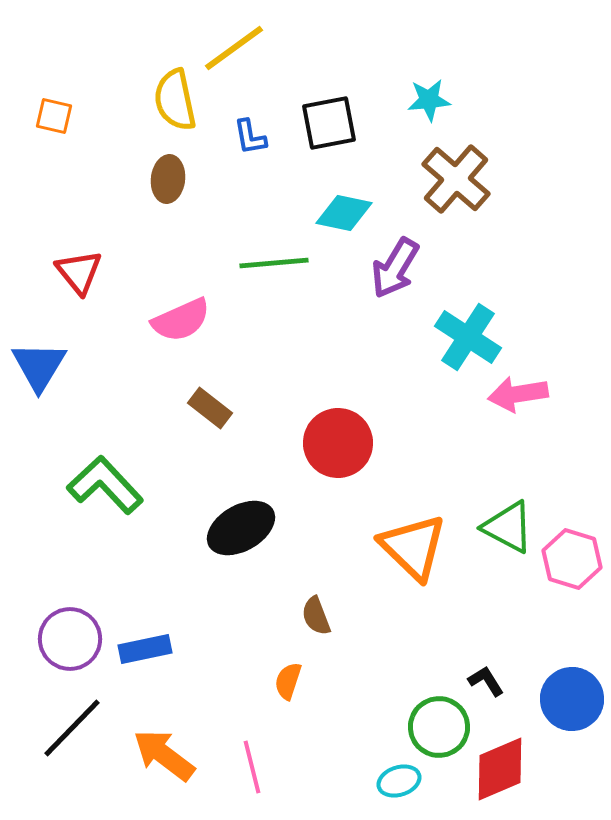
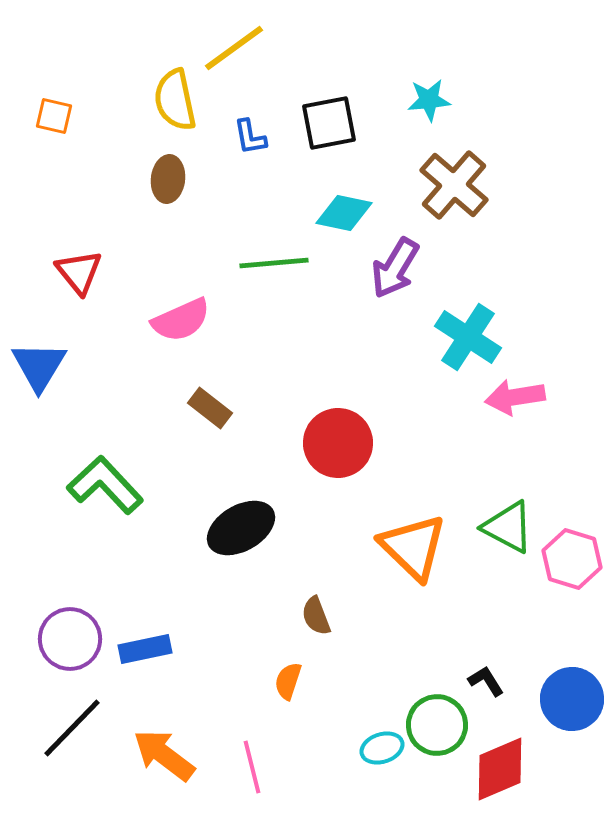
brown cross: moved 2 px left, 6 px down
pink arrow: moved 3 px left, 3 px down
green circle: moved 2 px left, 2 px up
cyan ellipse: moved 17 px left, 33 px up
